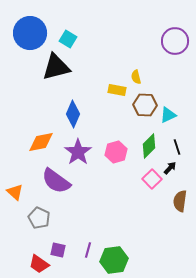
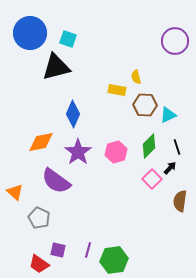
cyan square: rotated 12 degrees counterclockwise
